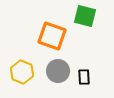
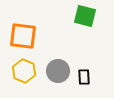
orange square: moved 29 px left; rotated 12 degrees counterclockwise
yellow hexagon: moved 2 px right, 1 px up
